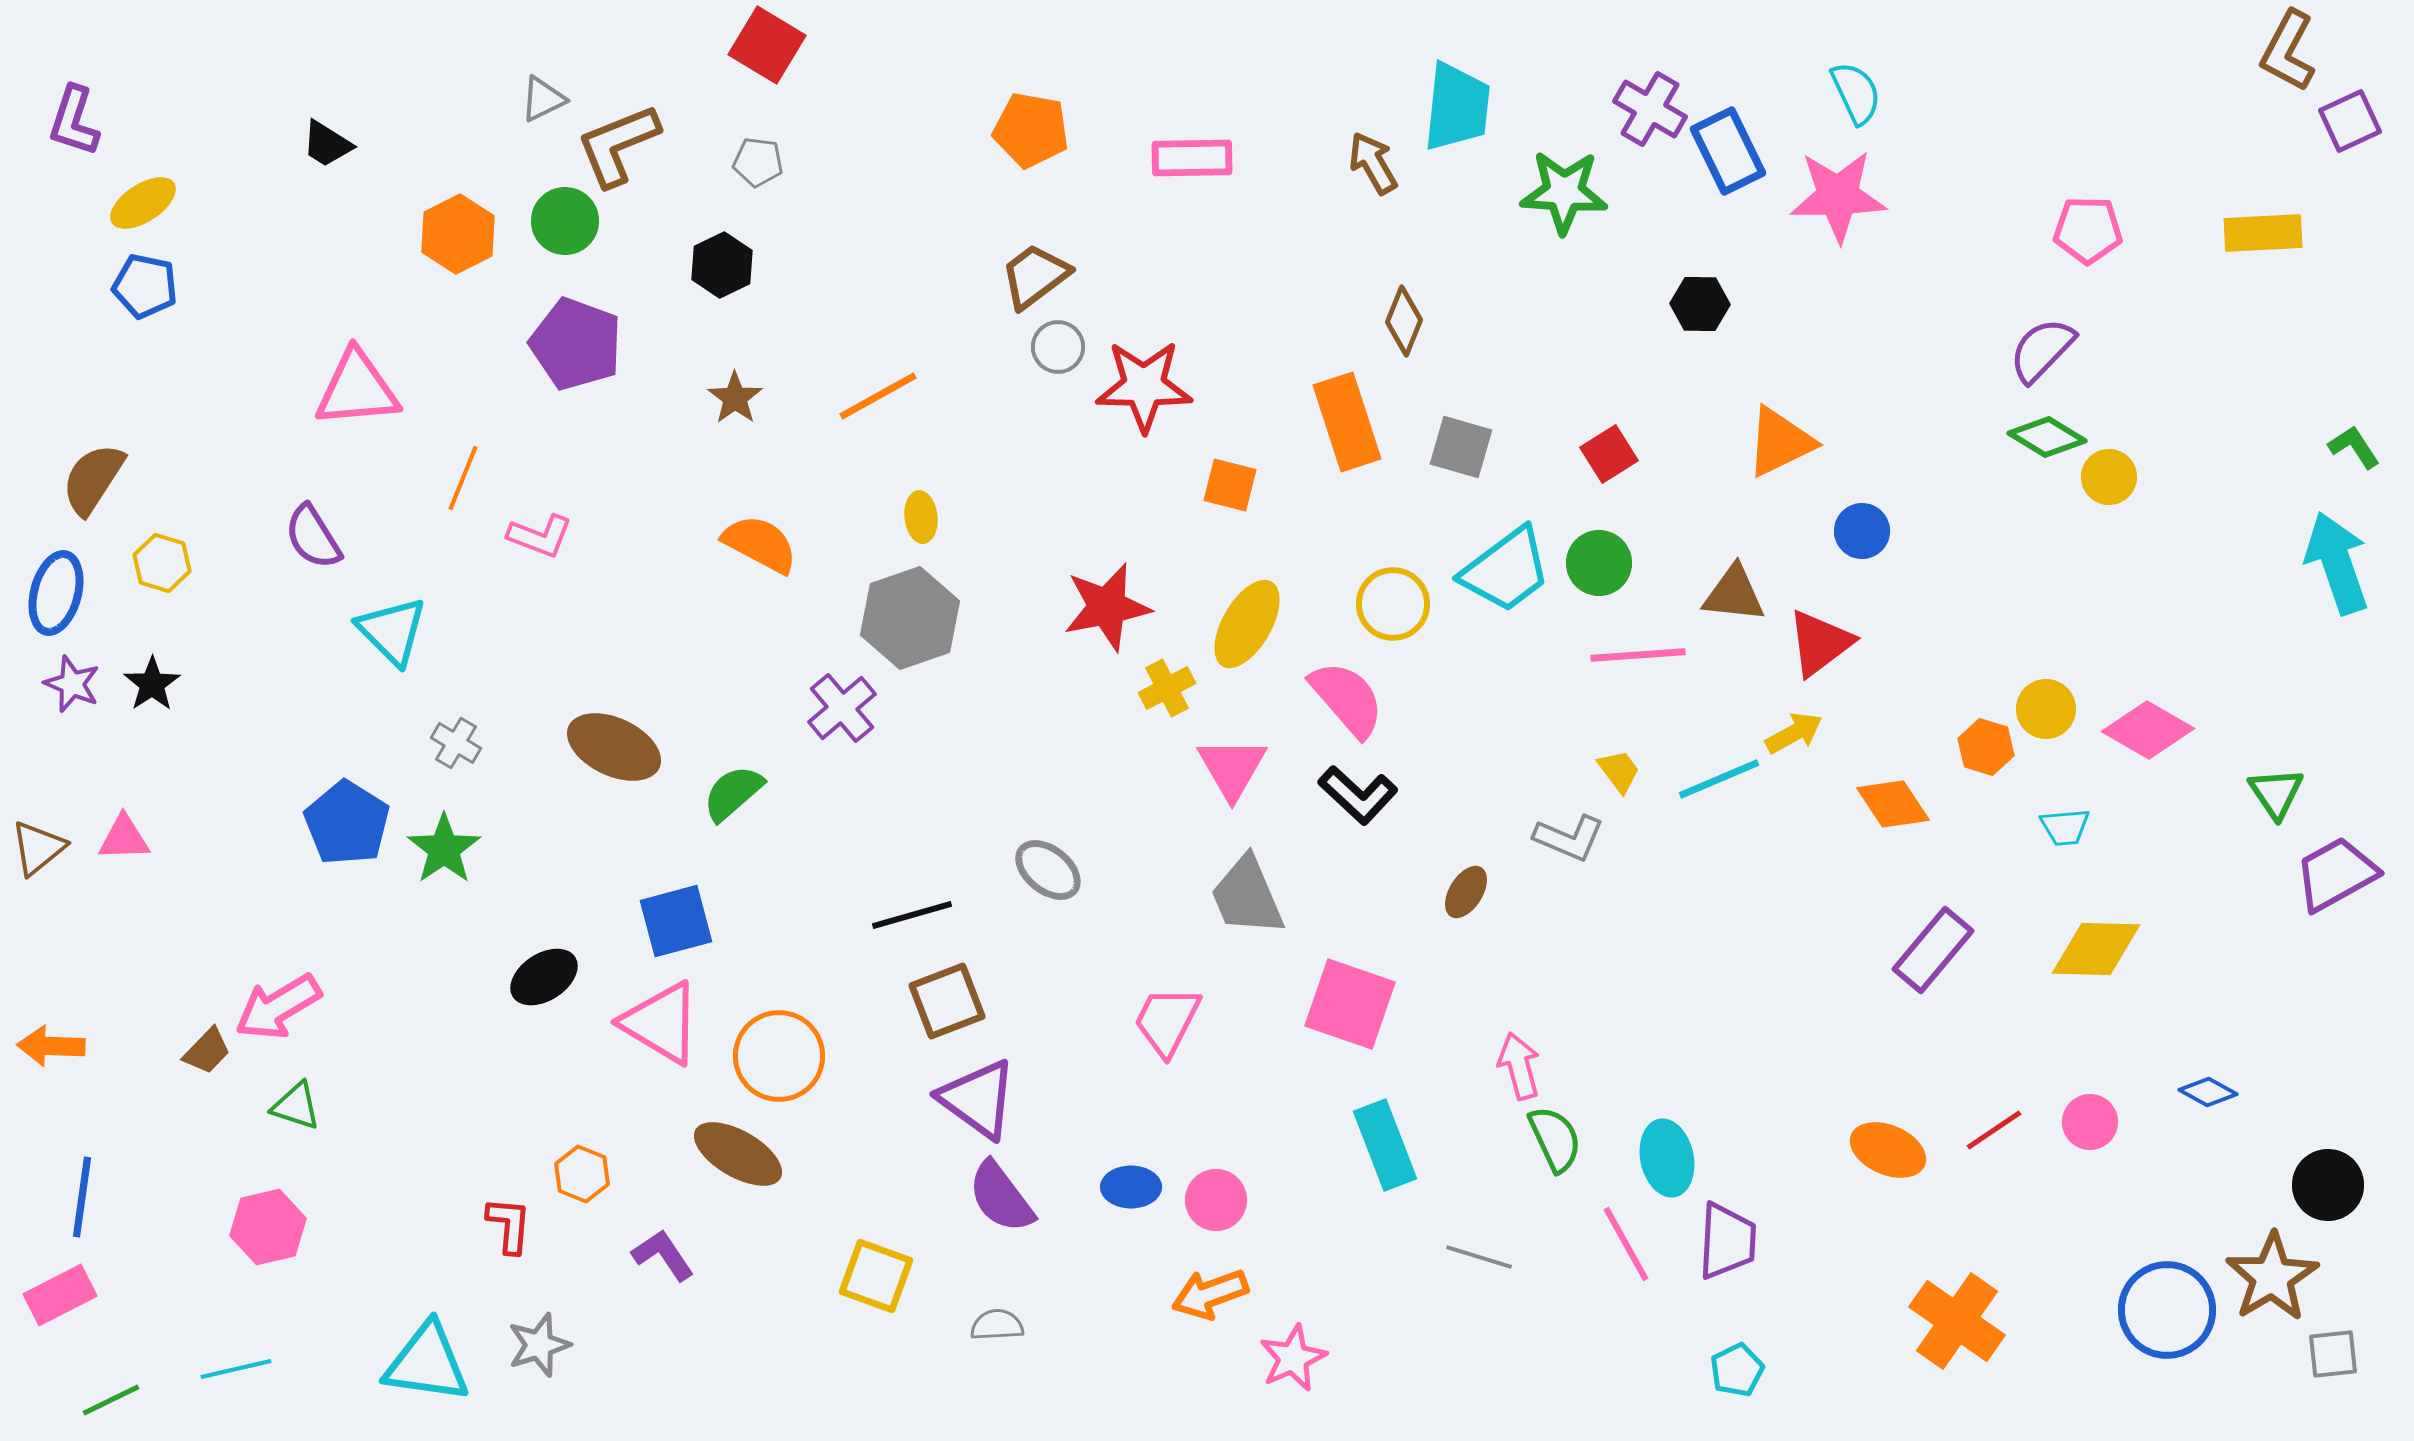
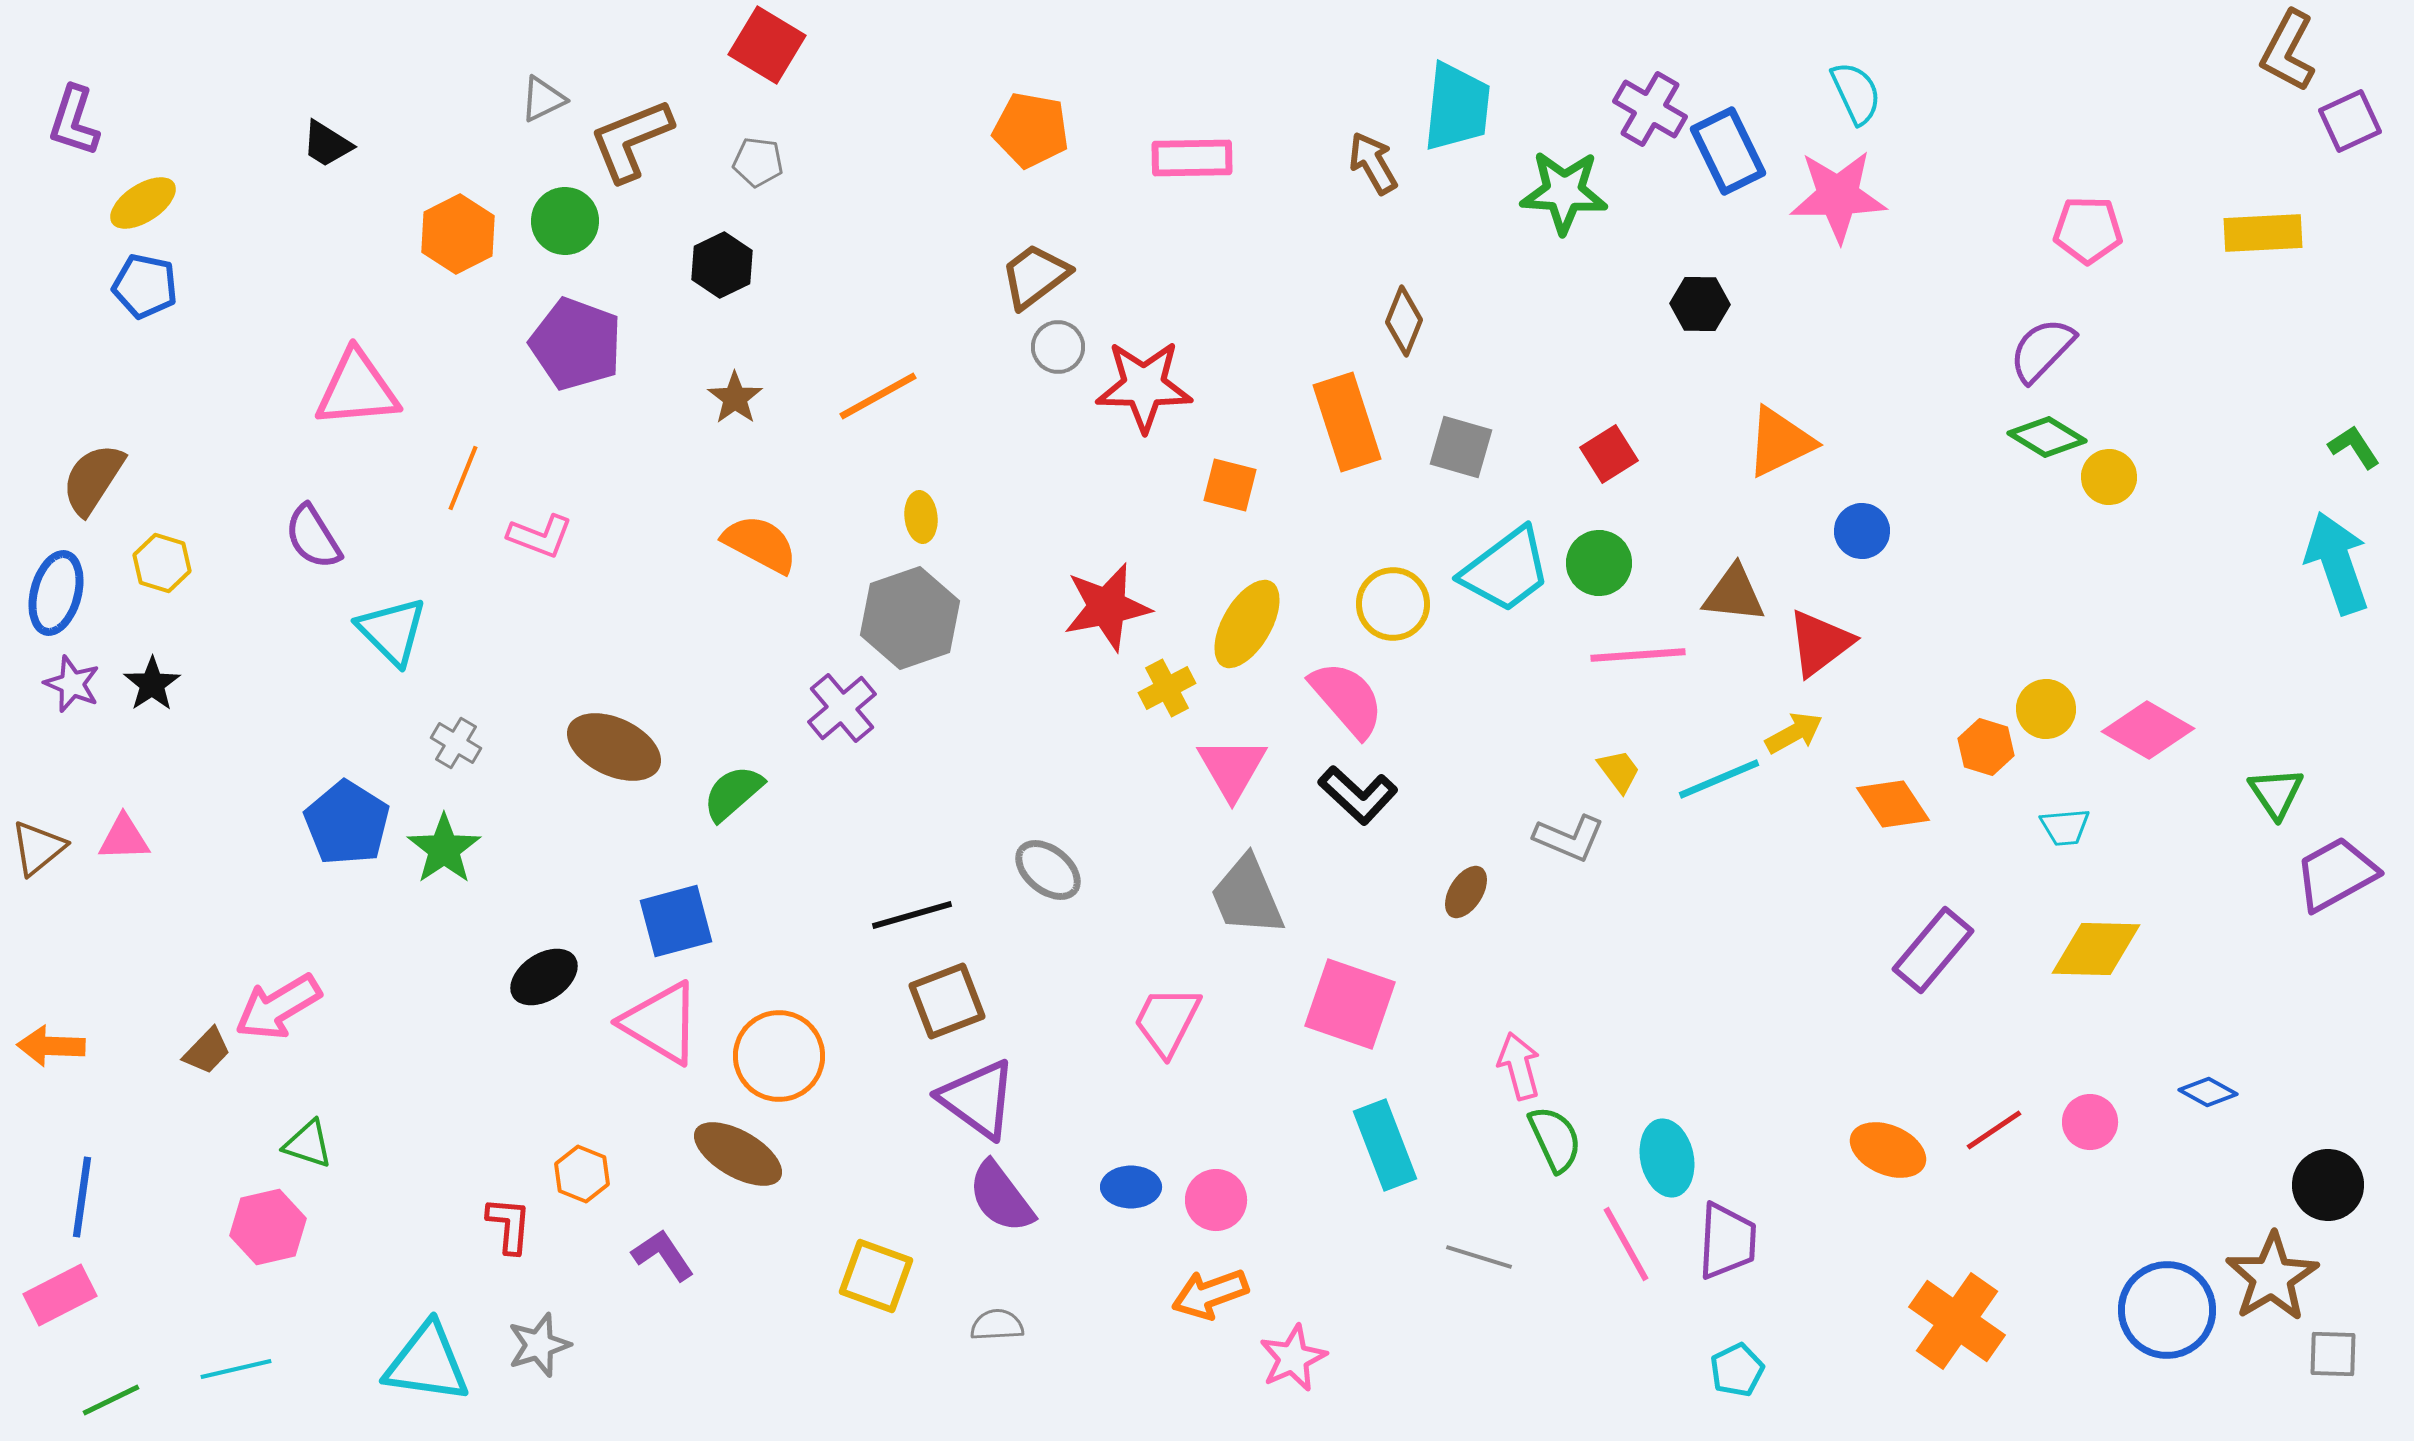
brown L-shape at (618, 145): moved 13 px right, 5 px up
green triangle at (296, 1106): moved 12 px right, 38 px down
gray square at (2333, 1354): rotated 8 degrees clockwise
